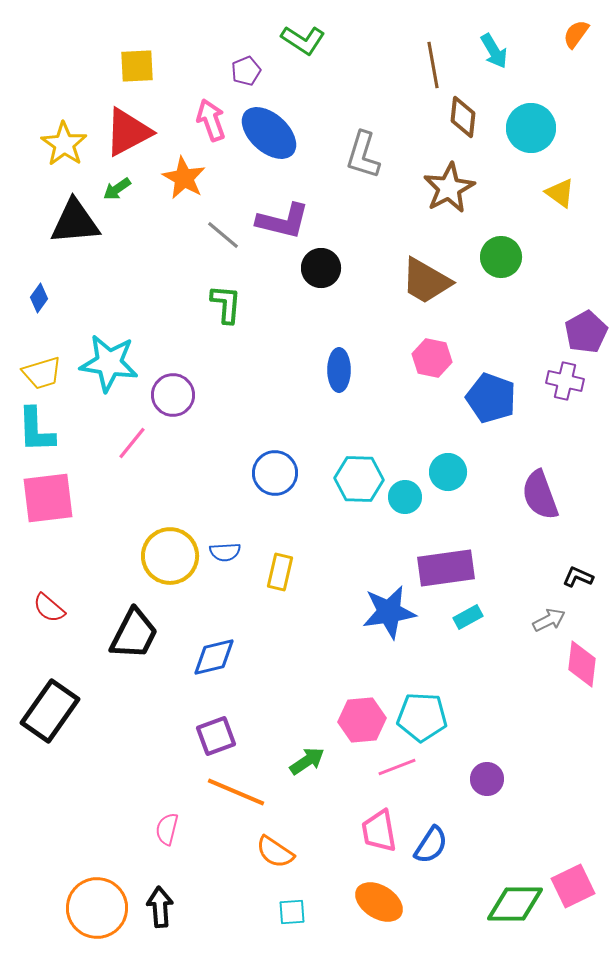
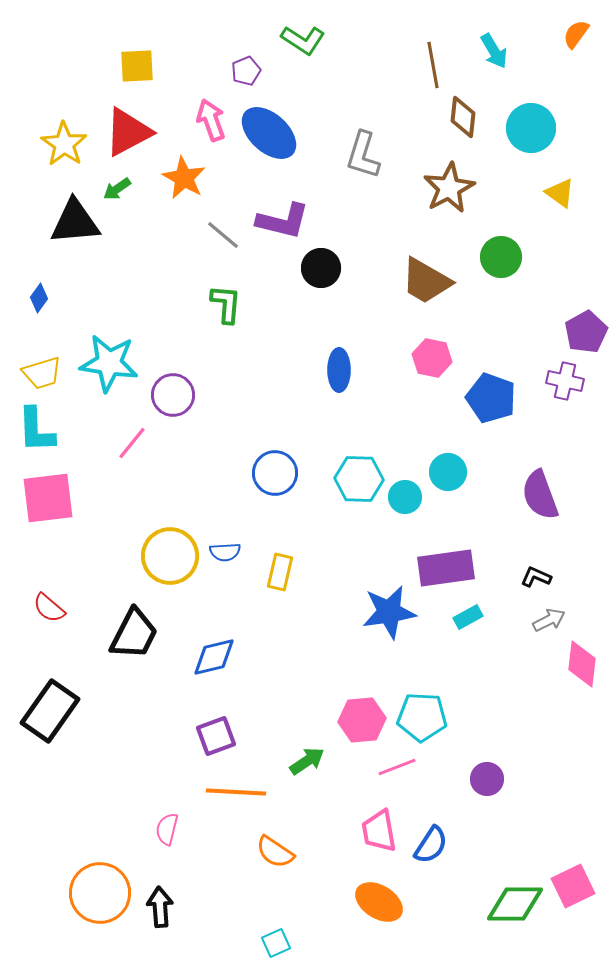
black L-shape at (578, 577): moved 42 px left
orange line at (236, 792): rotated 20 degrees counterclockwise
orange circle at (97, 908): moved 3 px right, 15 px up
cyan square at (292, 912): moved 16 px left, 31 px down; rotated 20 degrees counterclockwise
